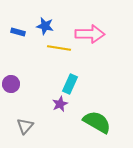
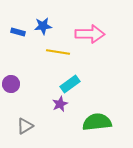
blue star: moved 2 px left; rotated 18 degrees counterclockwise
yellow line: moved 1 px left, 4 px down
cyan rectangle: rotated 30 degrees clockwise
green semicircle: rotated 36 degrees counterclockwise
gray triangle: rotated 18 degrees clockwise
